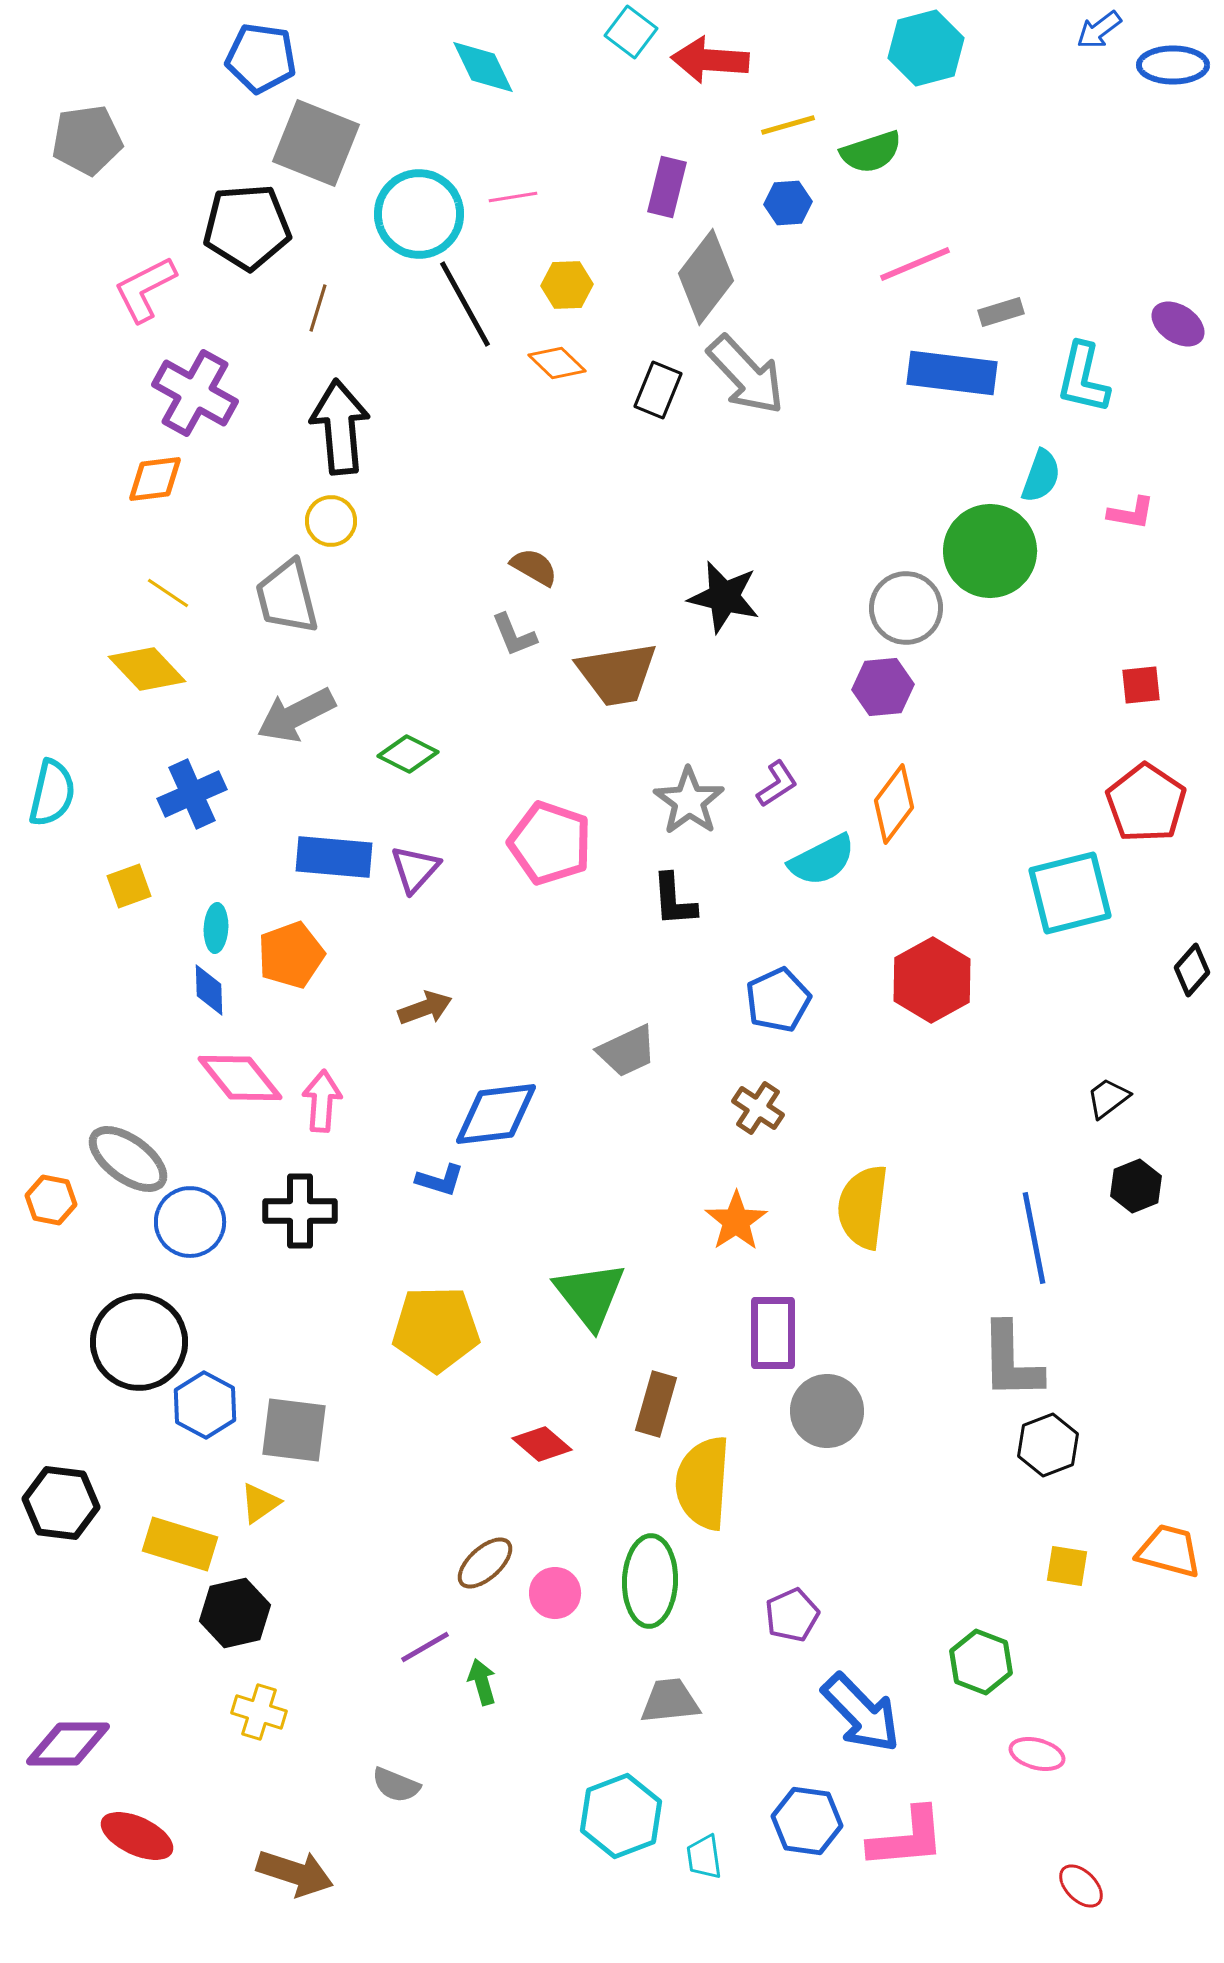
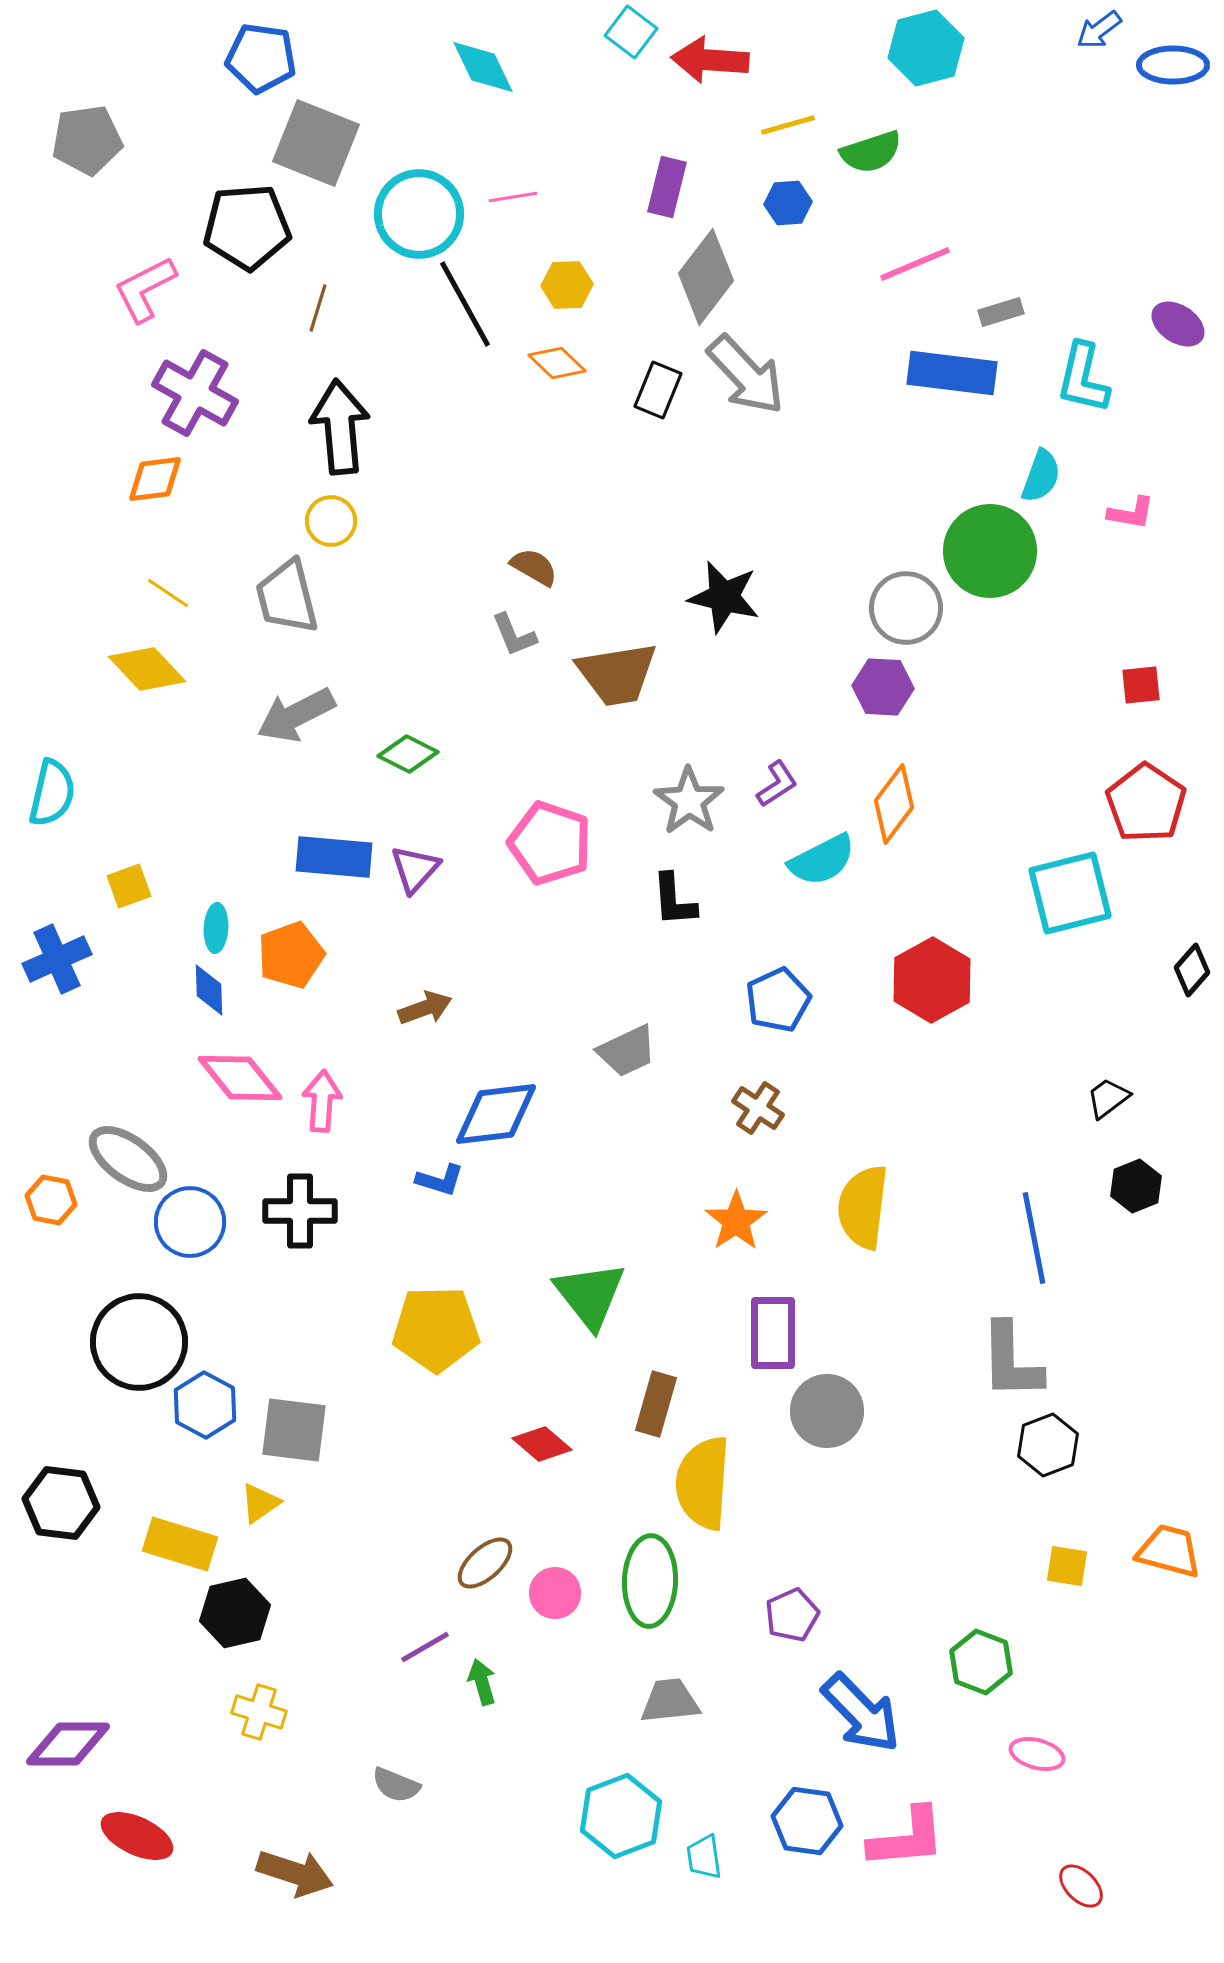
purple hexagon at (883, 687): rotated 8 degrees clockwise
blue cross at (192, 794): moved 135 px left, 165 px down
